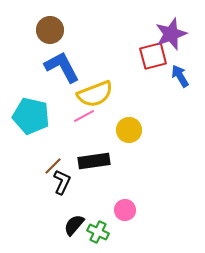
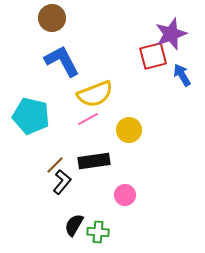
brown circle: moved 2 px right, 12 px up
blue L-shape: moved 6 px up
blue arrow: moved 2 px right, 1 px up
pink line: moved 4 px right, 3 px down
brown line: moved 2 px right, 1 px up
black L-shape: rotated 15 degrees clockwise
pink circle: moved 15 px up
black semicircle: rotated 10 degrees counterclockwise
green cross: rotated 20 degrees counterclockwise
